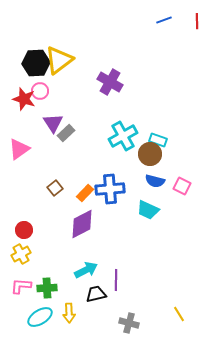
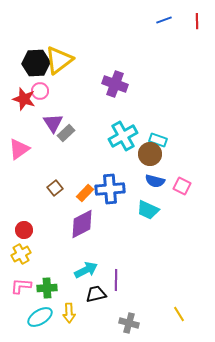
purple cross: moved 5 px right, 2 px down; rotated 10 degrees counterclockwise
